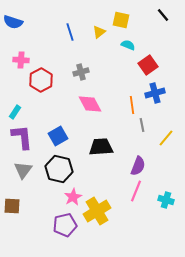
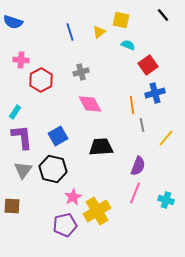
black hexagon: moved 6 px left
pink line: moved 1 px left, 2 px down
